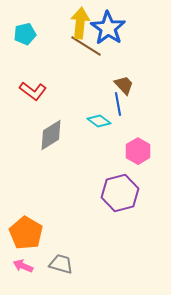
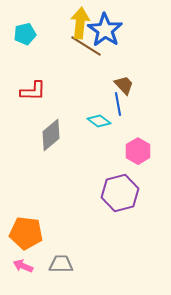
blue star: moved 3 px left, 2 px down
red L-shape: rotated 36 degrees counterclockwise
gray diamond: rotated 8 degrees counterclockwise
orange pentagon: rotated 24 degrees counterclockwise
gray trapezoid: rotated 15 degrees counterclockwise
